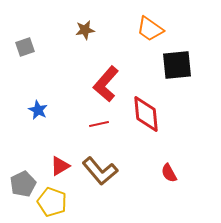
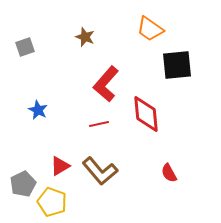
brown star: moved 7 px down; rotated 30 degrees clockwise
